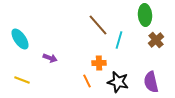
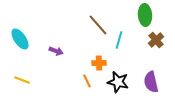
purple arrow: moved 6 px right, 7 px up
